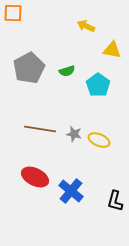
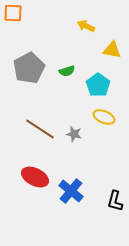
brown line: rotated 24 degrees clockwise
yellow ellipse: moved 5 px right, 23 px up
